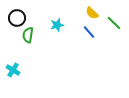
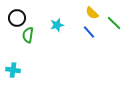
cyan cross: rotated 24 degrees counterclockwise
